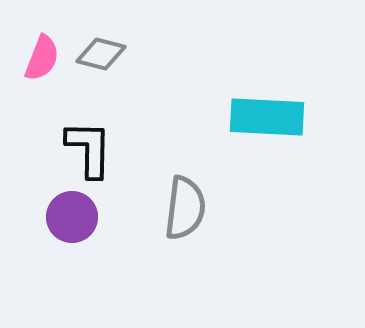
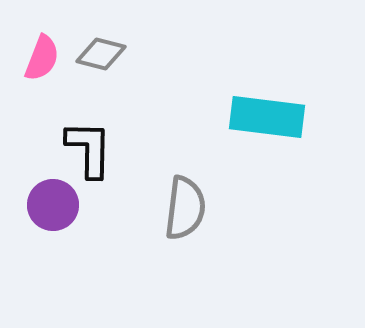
cyan rectangle: rotated 4 degrees clockwise
purple circle: moved 19 px left, 12 px up
